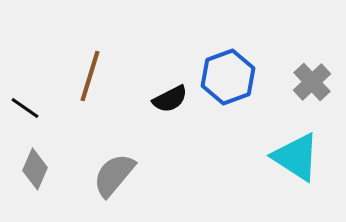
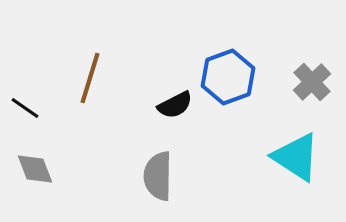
brown line: moved 2 px down
black semicircle: moved 5 px right, 6 px down
gray diamond: rotated 45 degrees counterclockwise
gray semicircle: moved 44 px right, 1 px down; rotated 39 degrees counterclockwise
